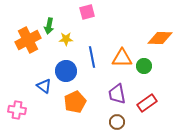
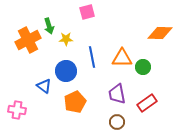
green arrow: rotated 28 degrees counterclockwise
orange diamond: moved 5 px up
green circle: moved 1 px left, 1 px down
